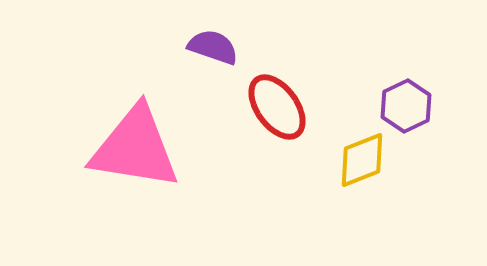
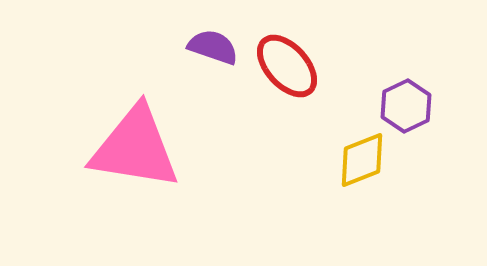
red ellipse: moved 10 px right, 41 px up; rotated 6 degrees counterclockwise
